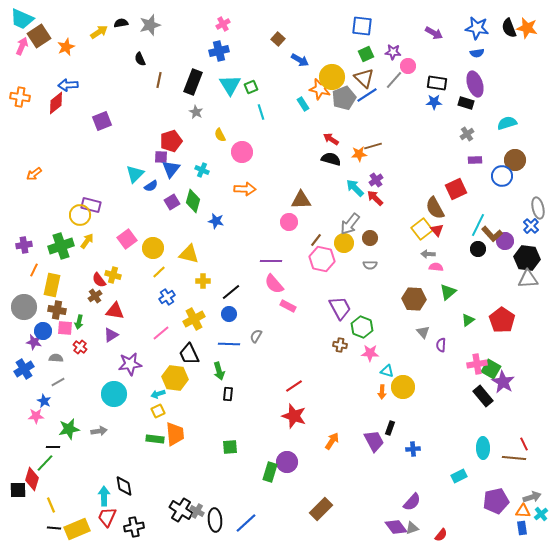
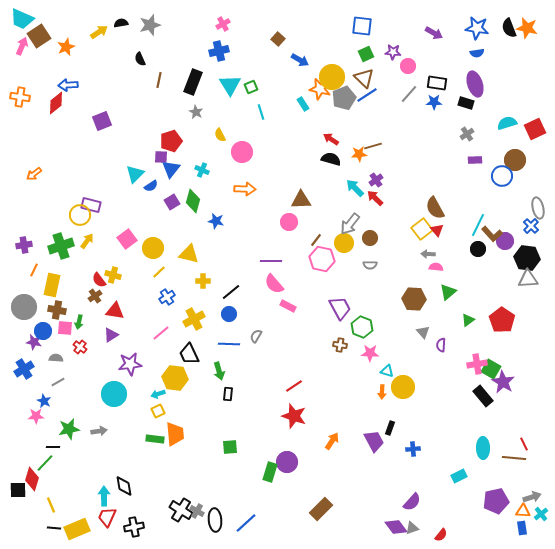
gray line at (394, 80): moved 15 px right, 14 px down
red square at (456, 189): moved 79 px right, 60 px up
